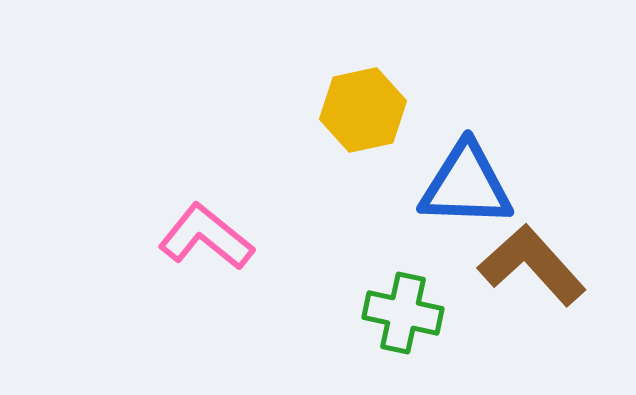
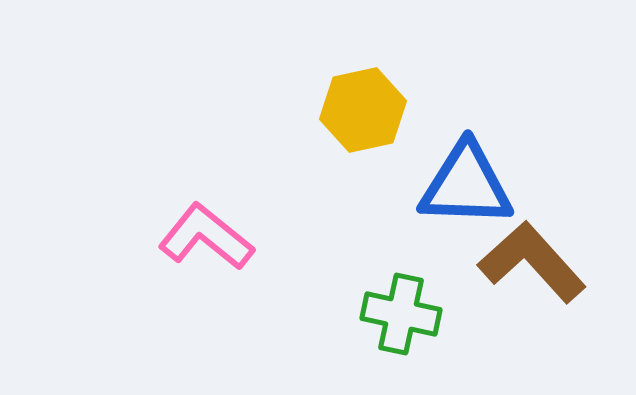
brown L-shape: moved 3 px up
green cross: moved 2 px left, 1 px down
